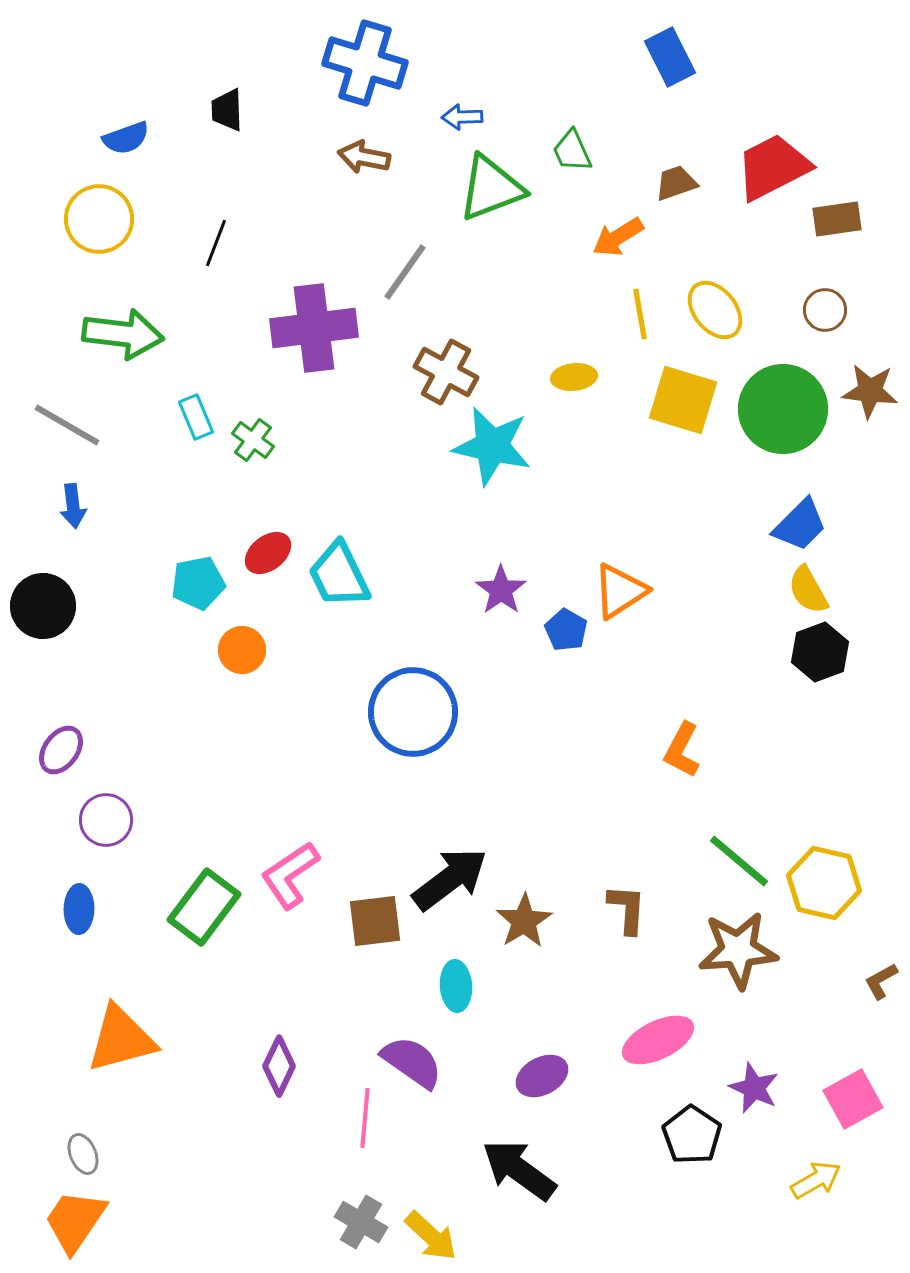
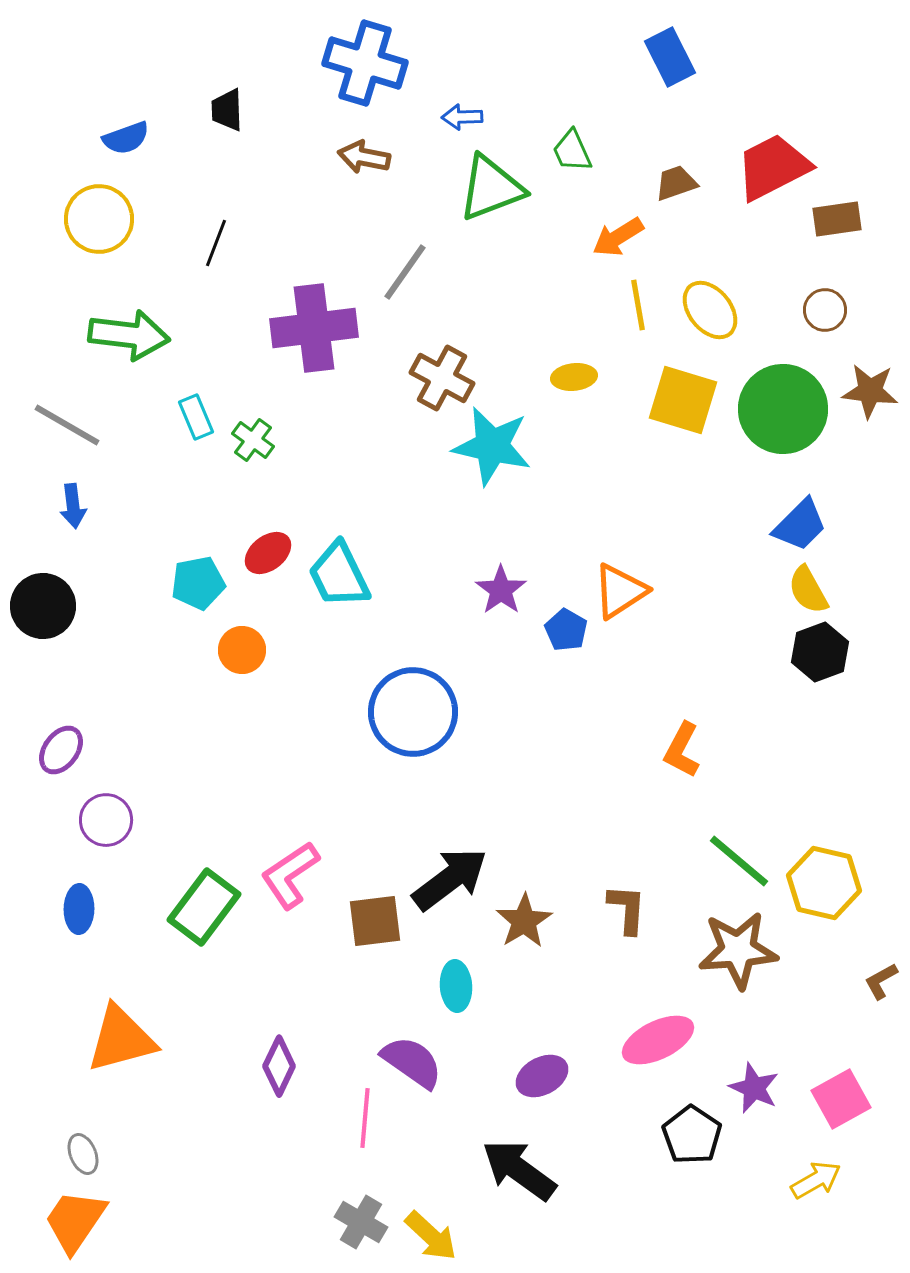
yellow ellipse at (715, 310): moved 5 px left
yellow line at (640, 314): moved 2 px left, 9 px up
green arrow at (123, 334): moved 6 px right, 1 px down
brown cross at (446, 372): moved 4 px left, 6 px down
pink square at (853, 1099): moved 12 px left
